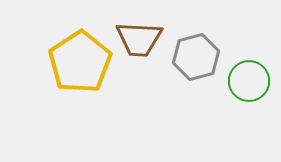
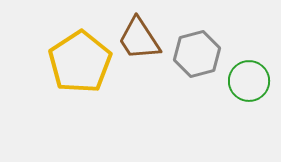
brown trapezoid: rotated 54 degrees clockwise
gray hexagon: moved 1 px right, 3 px up
